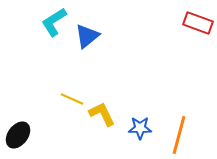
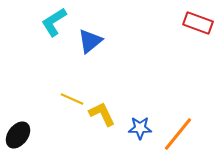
blue triangle: moved 3 px right, 5 px down
orange line: moved 1 px left, 1 px up; rotated 24 degrees clockwise
